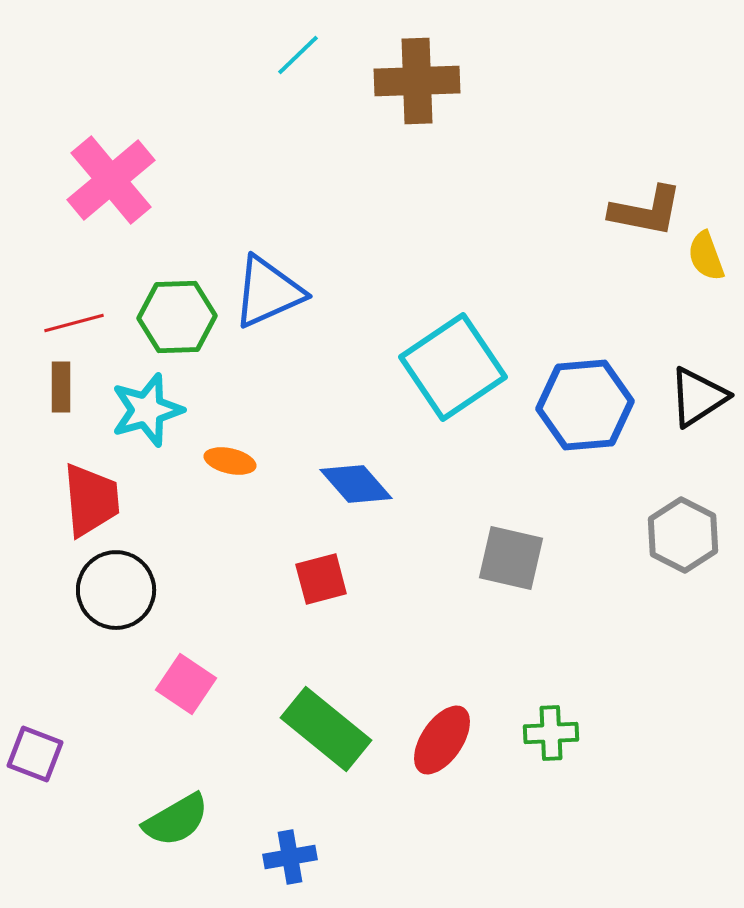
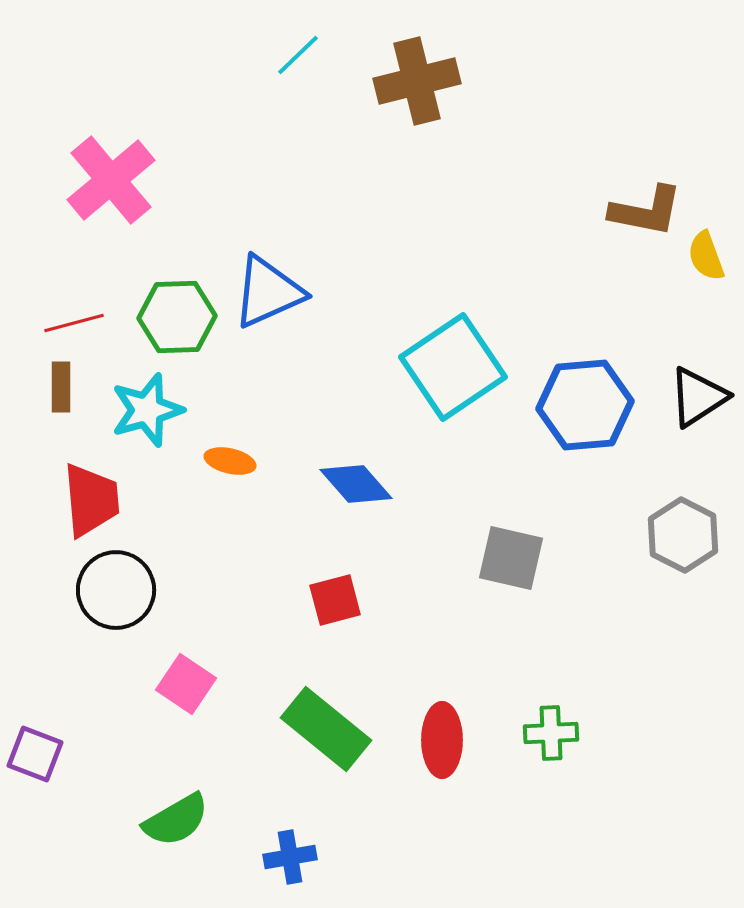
brown cross: rotated 12 degrees counterclockwise
red square: moved 14 px right, 21 px down
red ellipse: rotated 34 degrees counterclockwise
